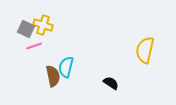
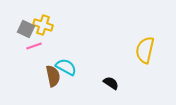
cyan semicircle: rotated 105 degrees clockwise
